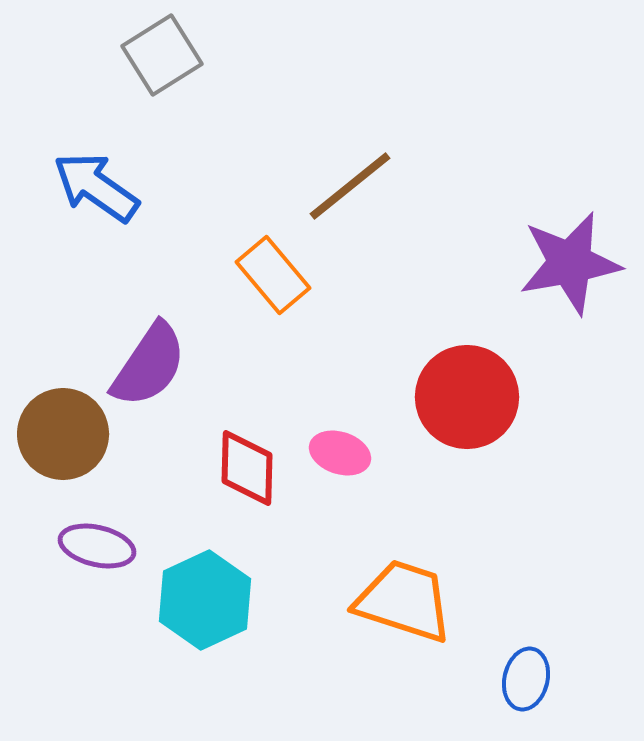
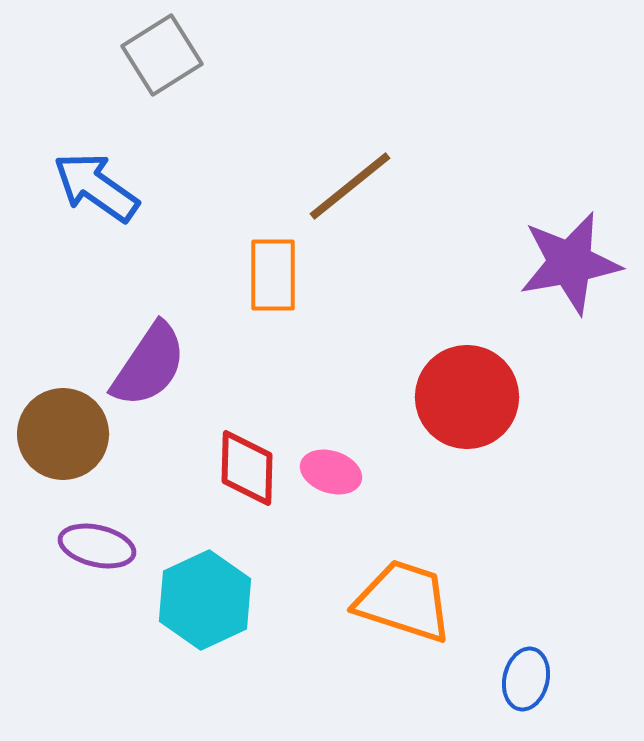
orange rectangle: rotated 40 degrees clockwise
pink ellipse: moved 9 px left, 19 px down
